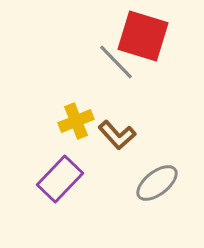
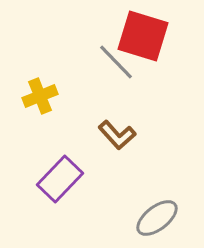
yellow cross: moved 36 px left, 25 px up
gray ellipse: moved 35 px down
